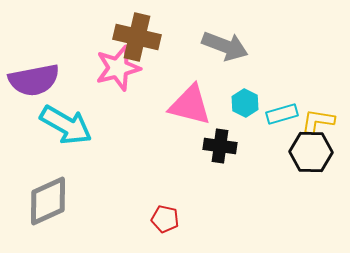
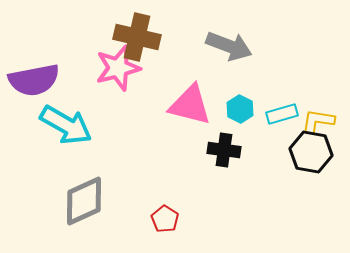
gray arrow: moved 4 px right
cyan hexagon: moved 5 px left, 6 px down
black cross: moved 4 px right, 4 px down
black hexagon: rotated 9 degrees clockwise
gray diamond: moved 36 px right
red pentagon: rotated 20 degrees clockwise
